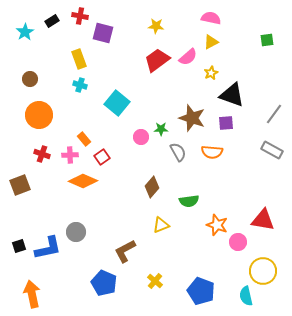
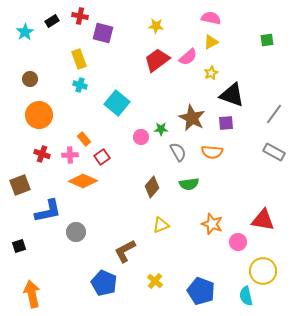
brown star at (192, 118): rotated 8 degrees clockwise
gray rectangle at (272, 150): moved 2 px right, 2 px down
green semicircle at (189, 201): moved 17 px up
orange star at (217, 225): moved 5 px left, 1 px up
blue L-shape at (48, 248): moved 37 px up
